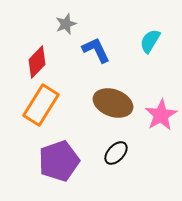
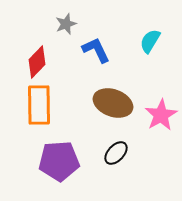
orange rectangle: moved 2 px left; rotated 33 degrees counterclockwise
purple pentagon: rotated 15 degrees clockwise
